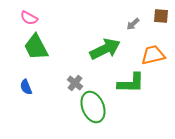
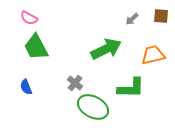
gray arrow: moved 1 px left, 5 px up
green arrow: moved 1 px right
green L-shape: moved 5 px down
green ellipse: rotated 40 degrees counterclockwise
